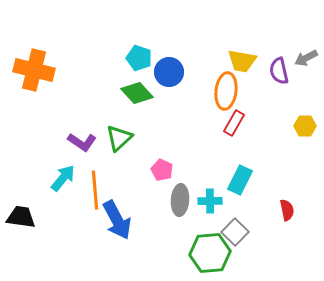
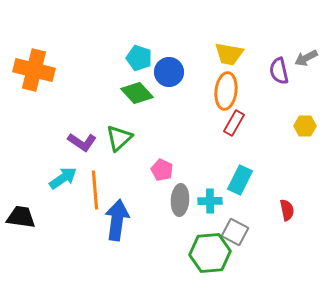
yellow trapezoid: moved 13 px left, 7 px up
cyan arrow: rotated 16 degrees clockwise
blue arrow: rotated 144 degrees counterclockwise
gray square: rotated 16 degrees counterclockwise
